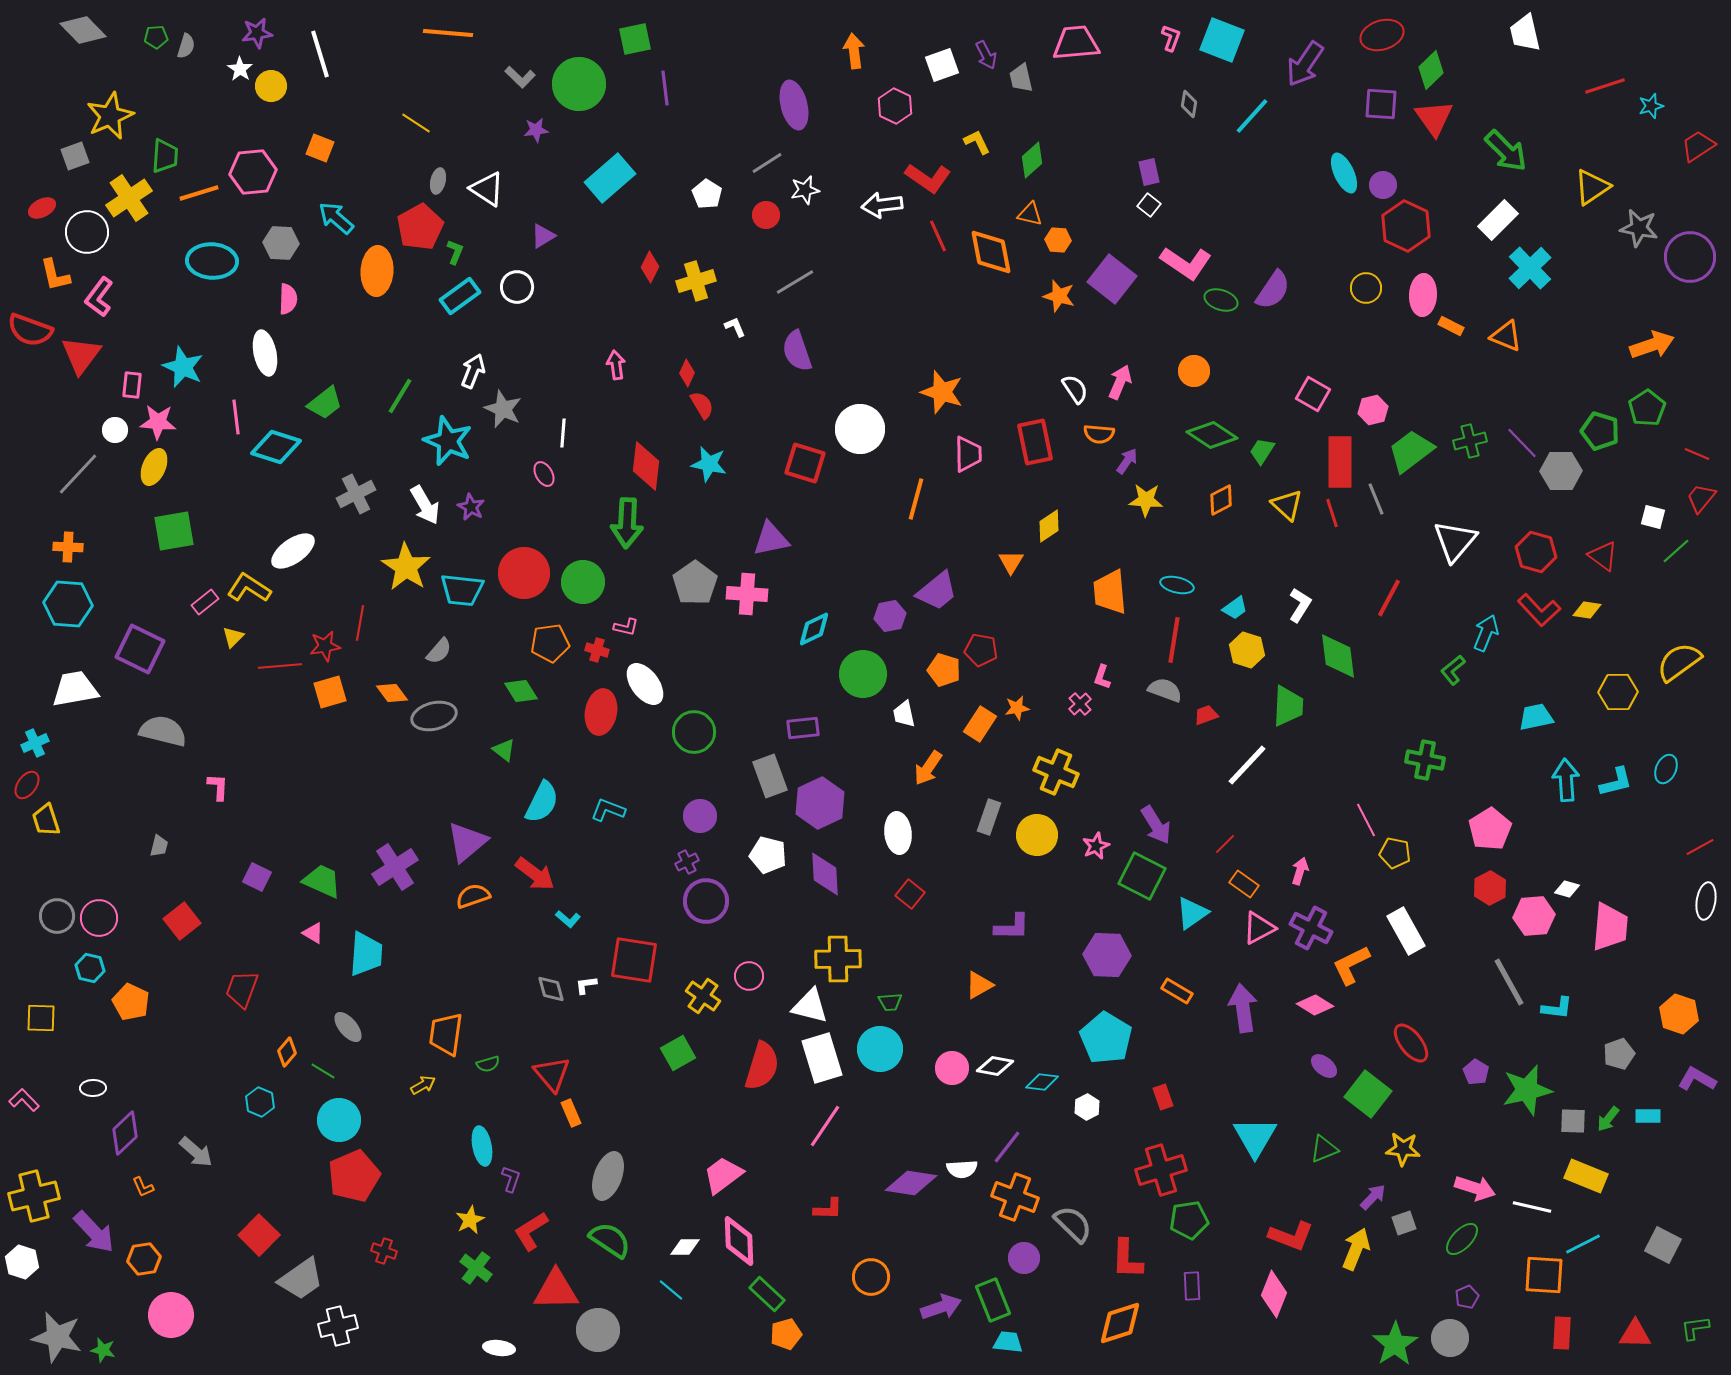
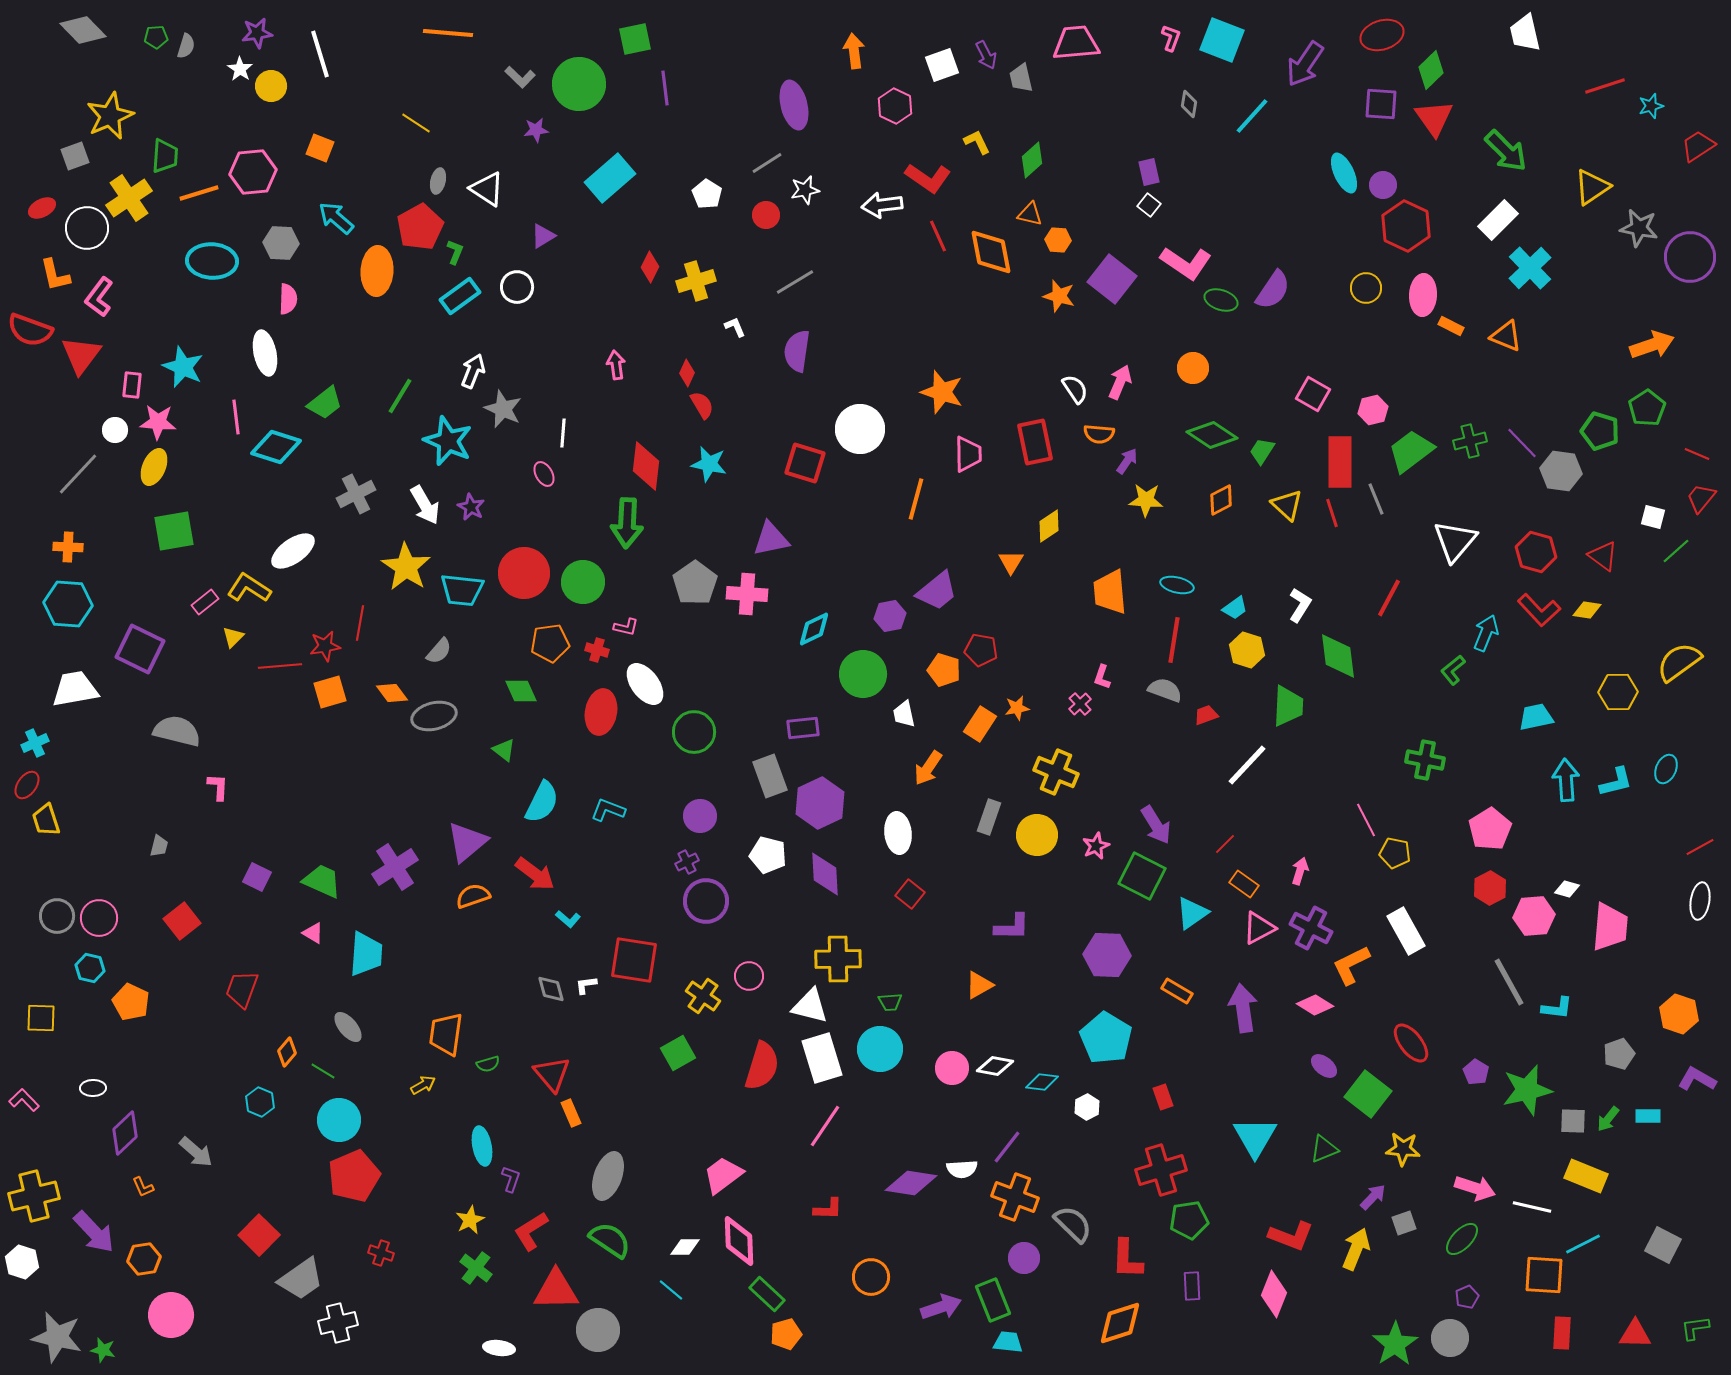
white circle at (87, 232): moved 4 px up
purple semicircle at (797, 351): rotated 27 degrees clockwise
orange circle at (1194, 371): moved 1 px left, 3 px up
gray hexagon at (1561, 471): rotated 9 degrees clockwise
green diamond at (521, 691): rotated 8 degrees clockwise
gray semicircle at (163, 731): moved 14 px right
white ellipse at (1706, 901): moved 6 px left
red cross at (384, 1251): moved 3 px left, 2 px down
white cross at (338, 1326): moved 3 px up
